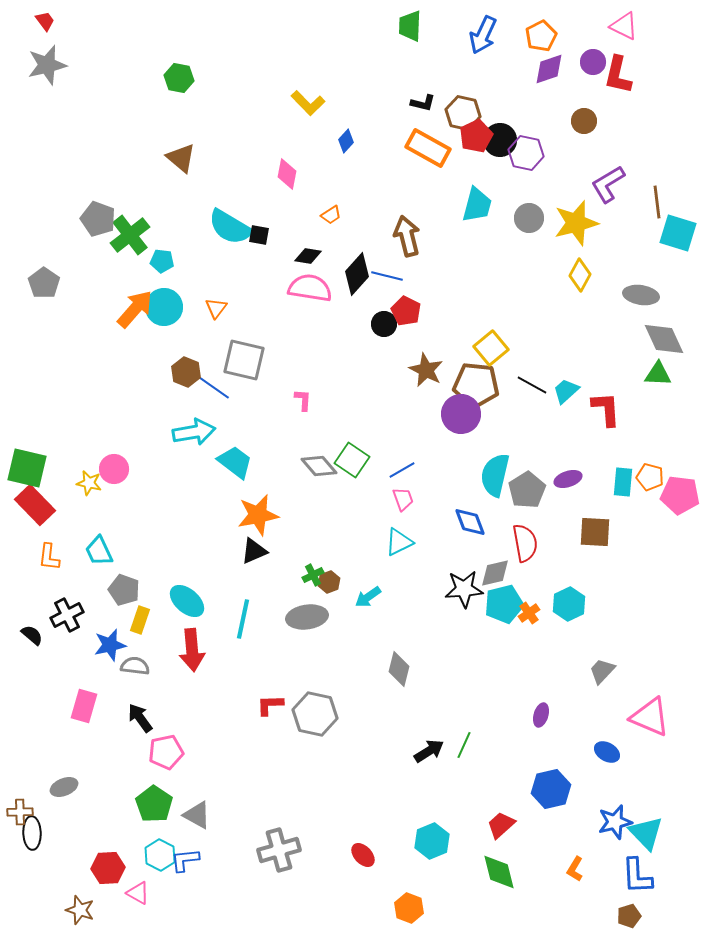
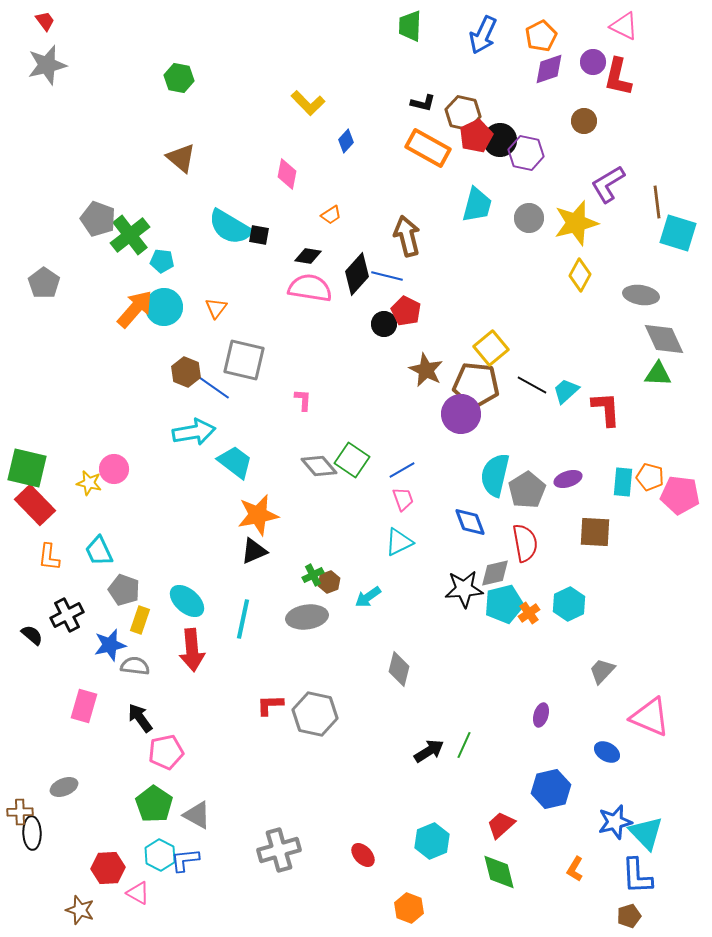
red L-shape at (618, 75): moved 2 px down
